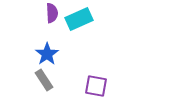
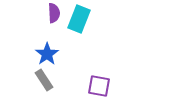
purple semicircle: moved 2 px right
cyan rectangle: rotated 44 degrees counterclockwise
purple square: moved 3 px right
